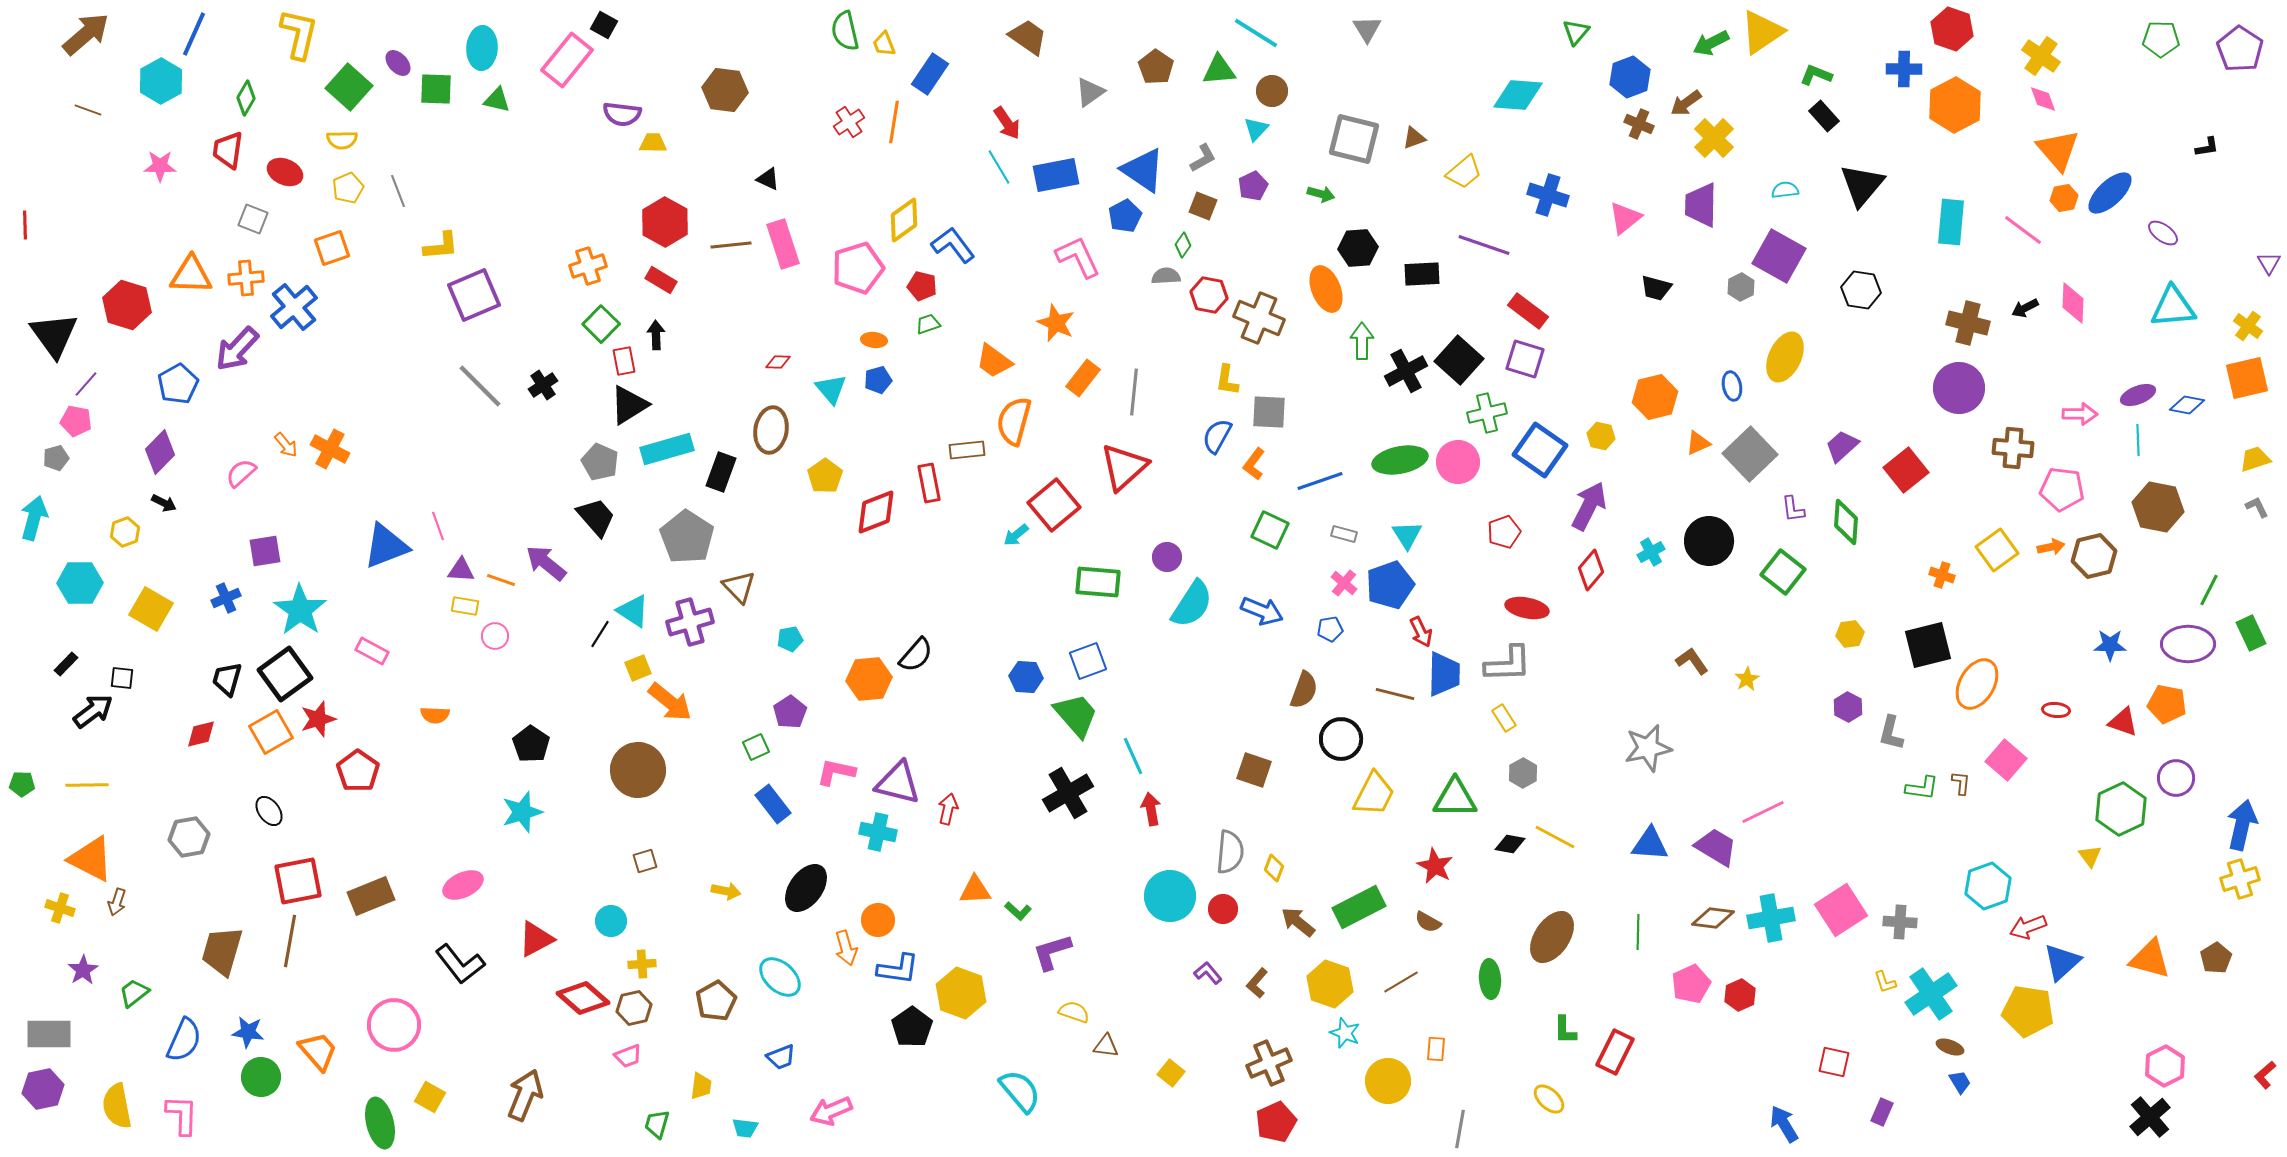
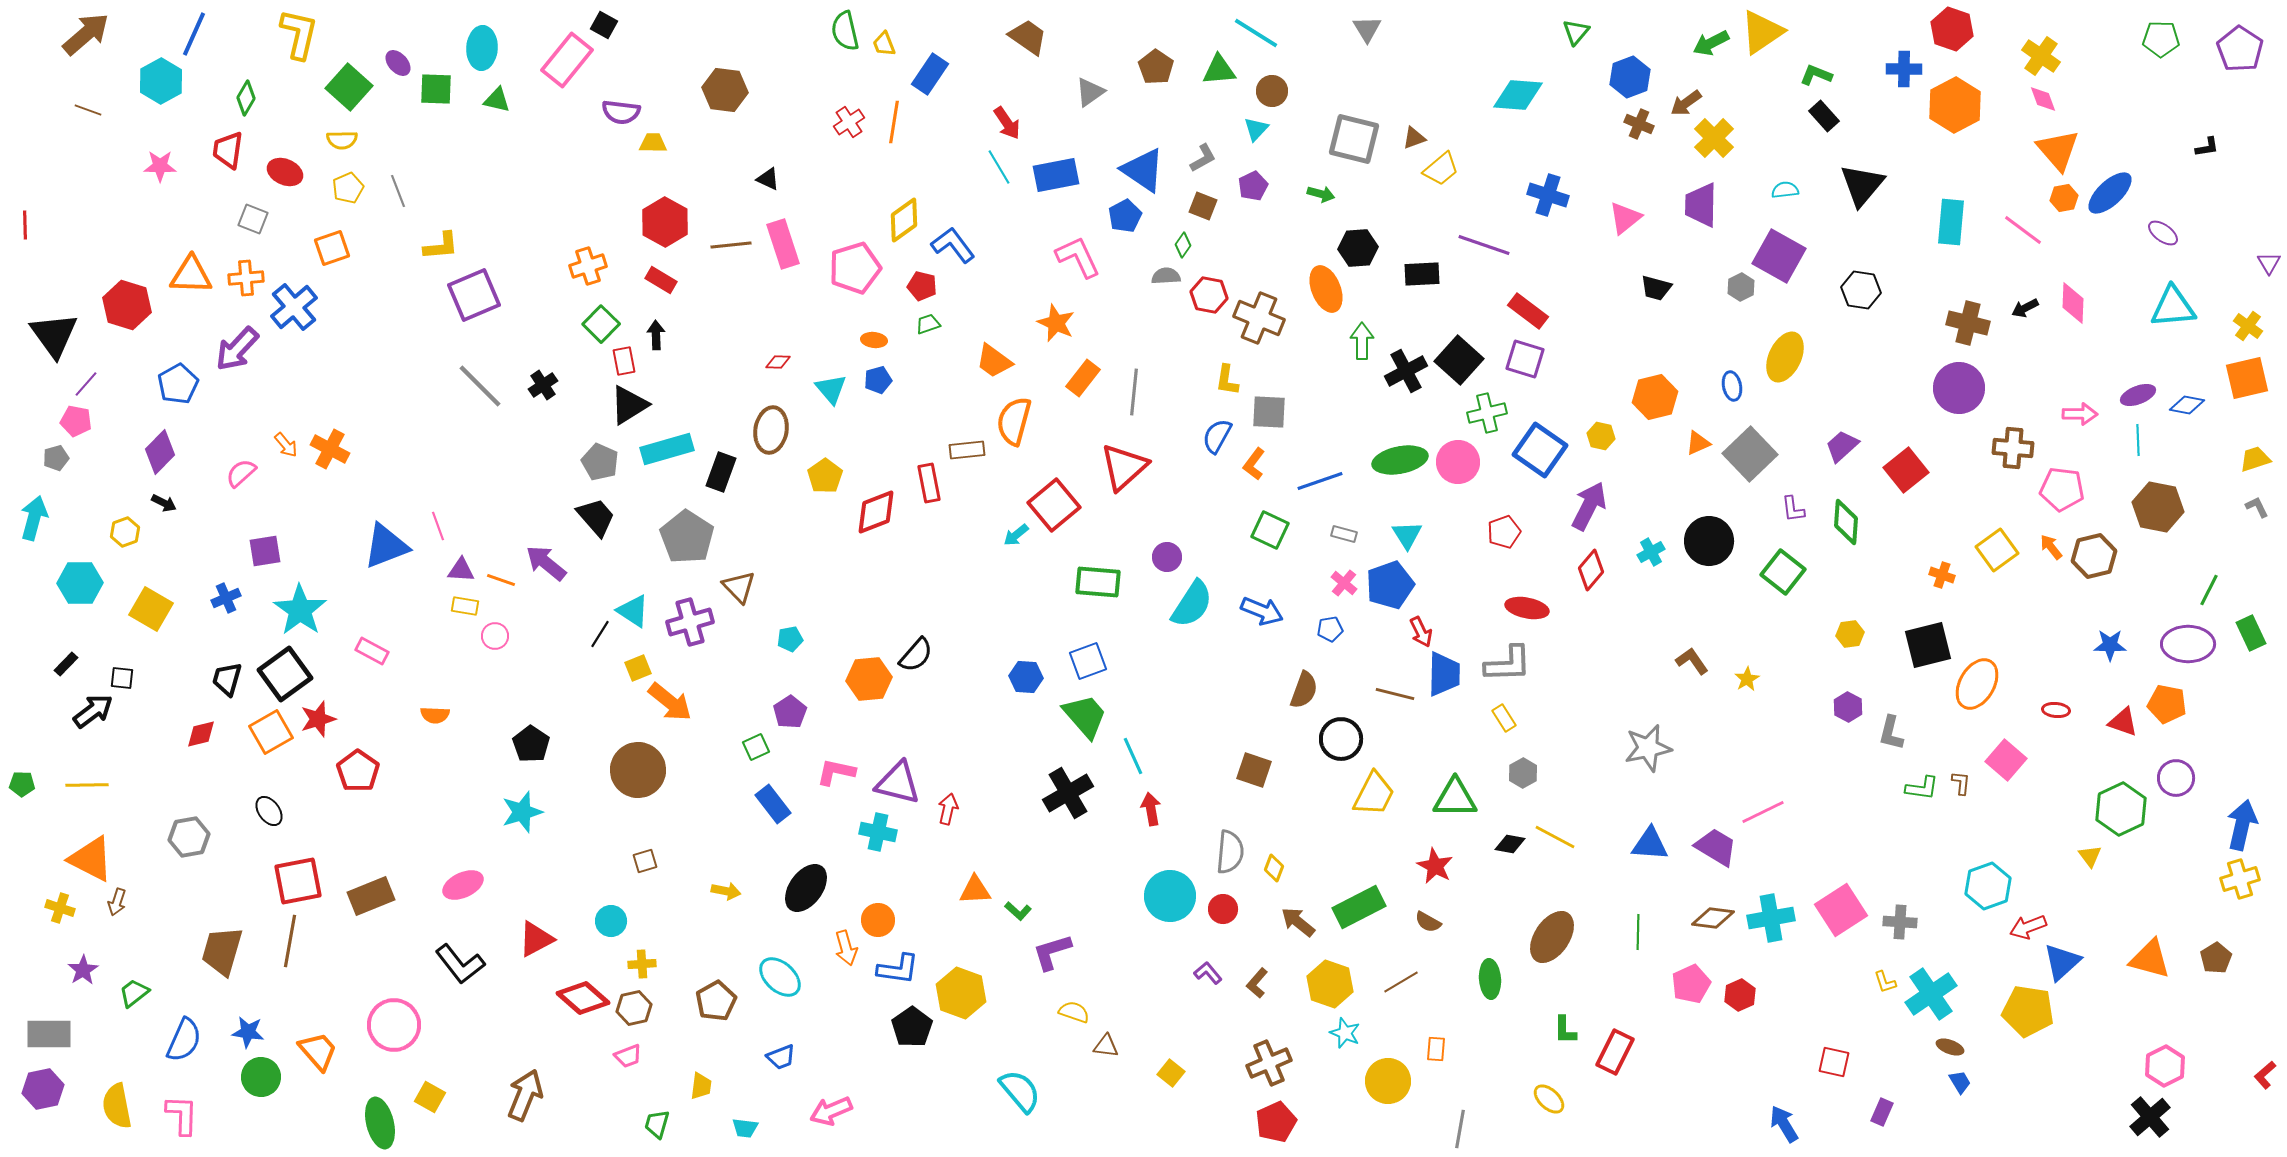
purple semicircle at (622, 114): moved 1 px left, 2 px up
yellow trapezoid at (1464, 172): moved 23 px left, 3 px up
pink pentagon at (858, 268): moved 3 px left
orange arrow at (2051, 547): rotated 116 degrees counterclockwise
green trapezoid at (1076, 715): moved 9 px right, 1 px down
